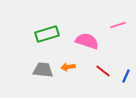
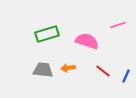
orange arrow: moved 1 px down
